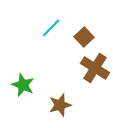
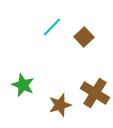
cyan line: moved 1 px right, 1 px up
brown cross: moved 25 px down
